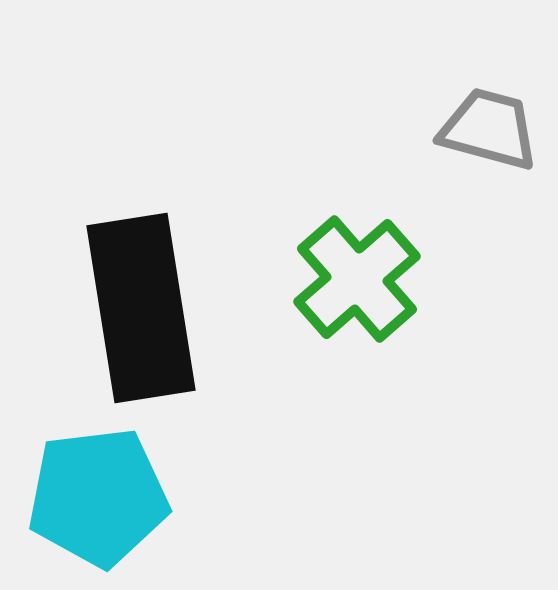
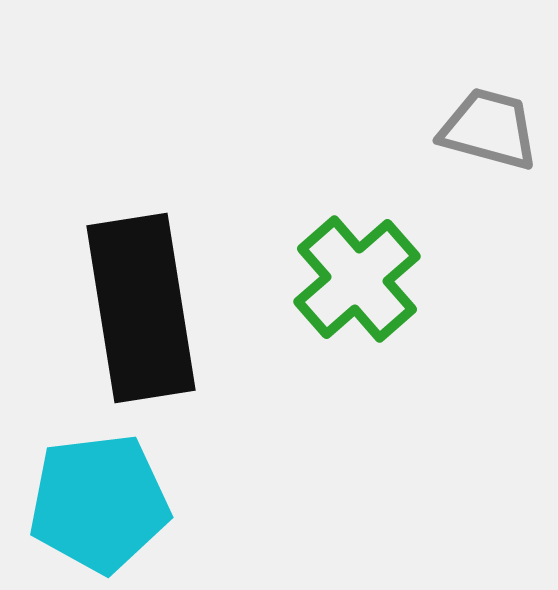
cyan pentagon: moved 1 px right, 6 px down
